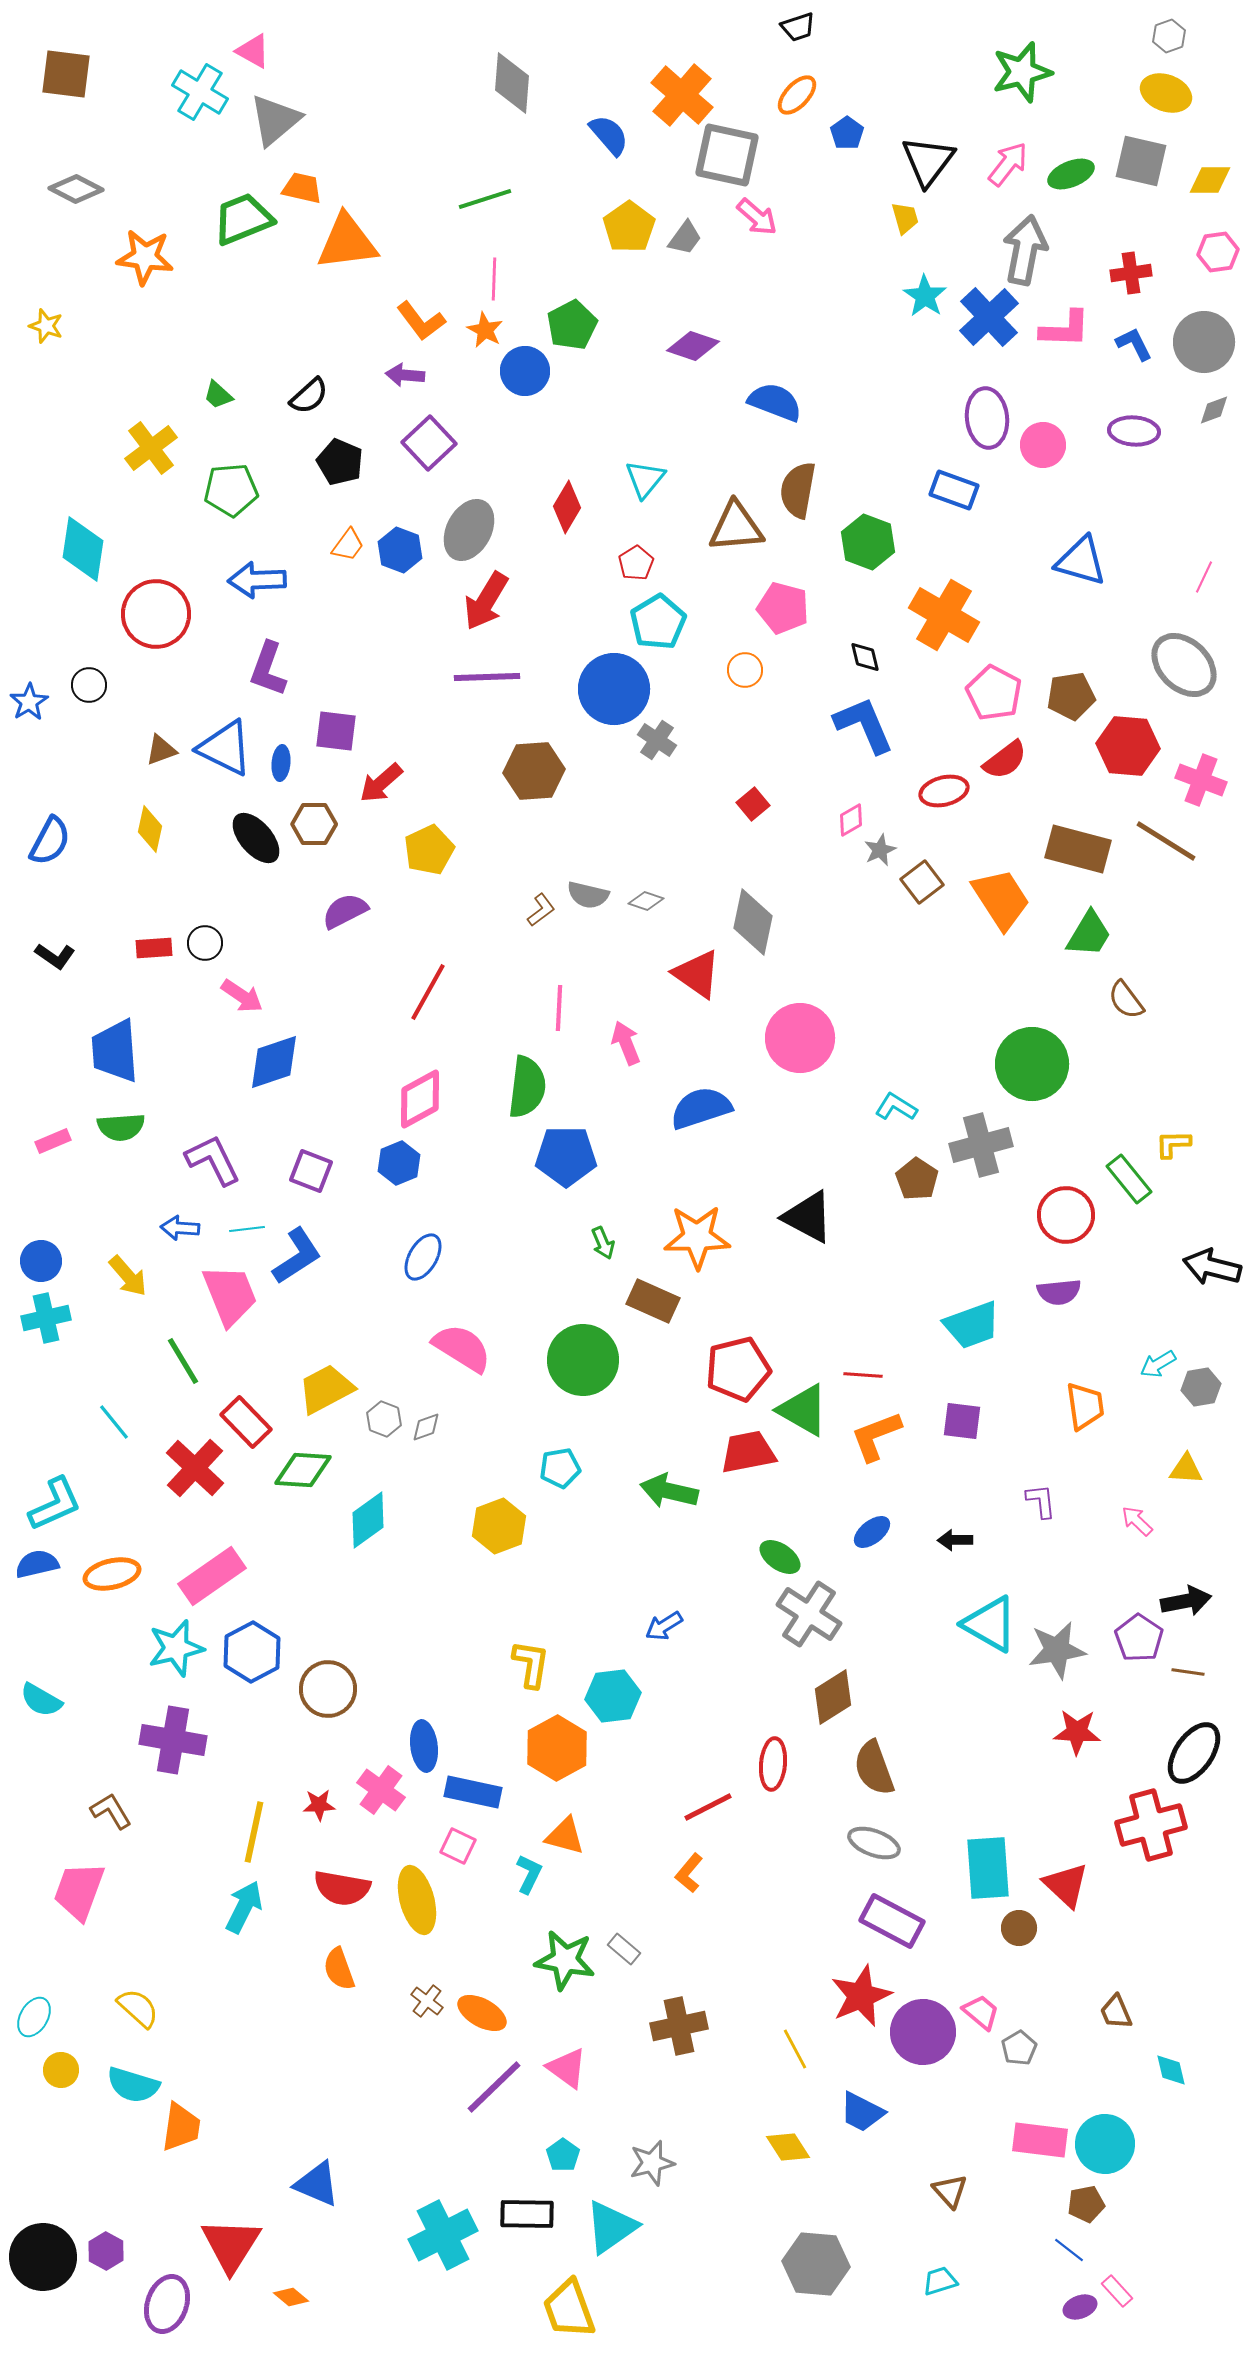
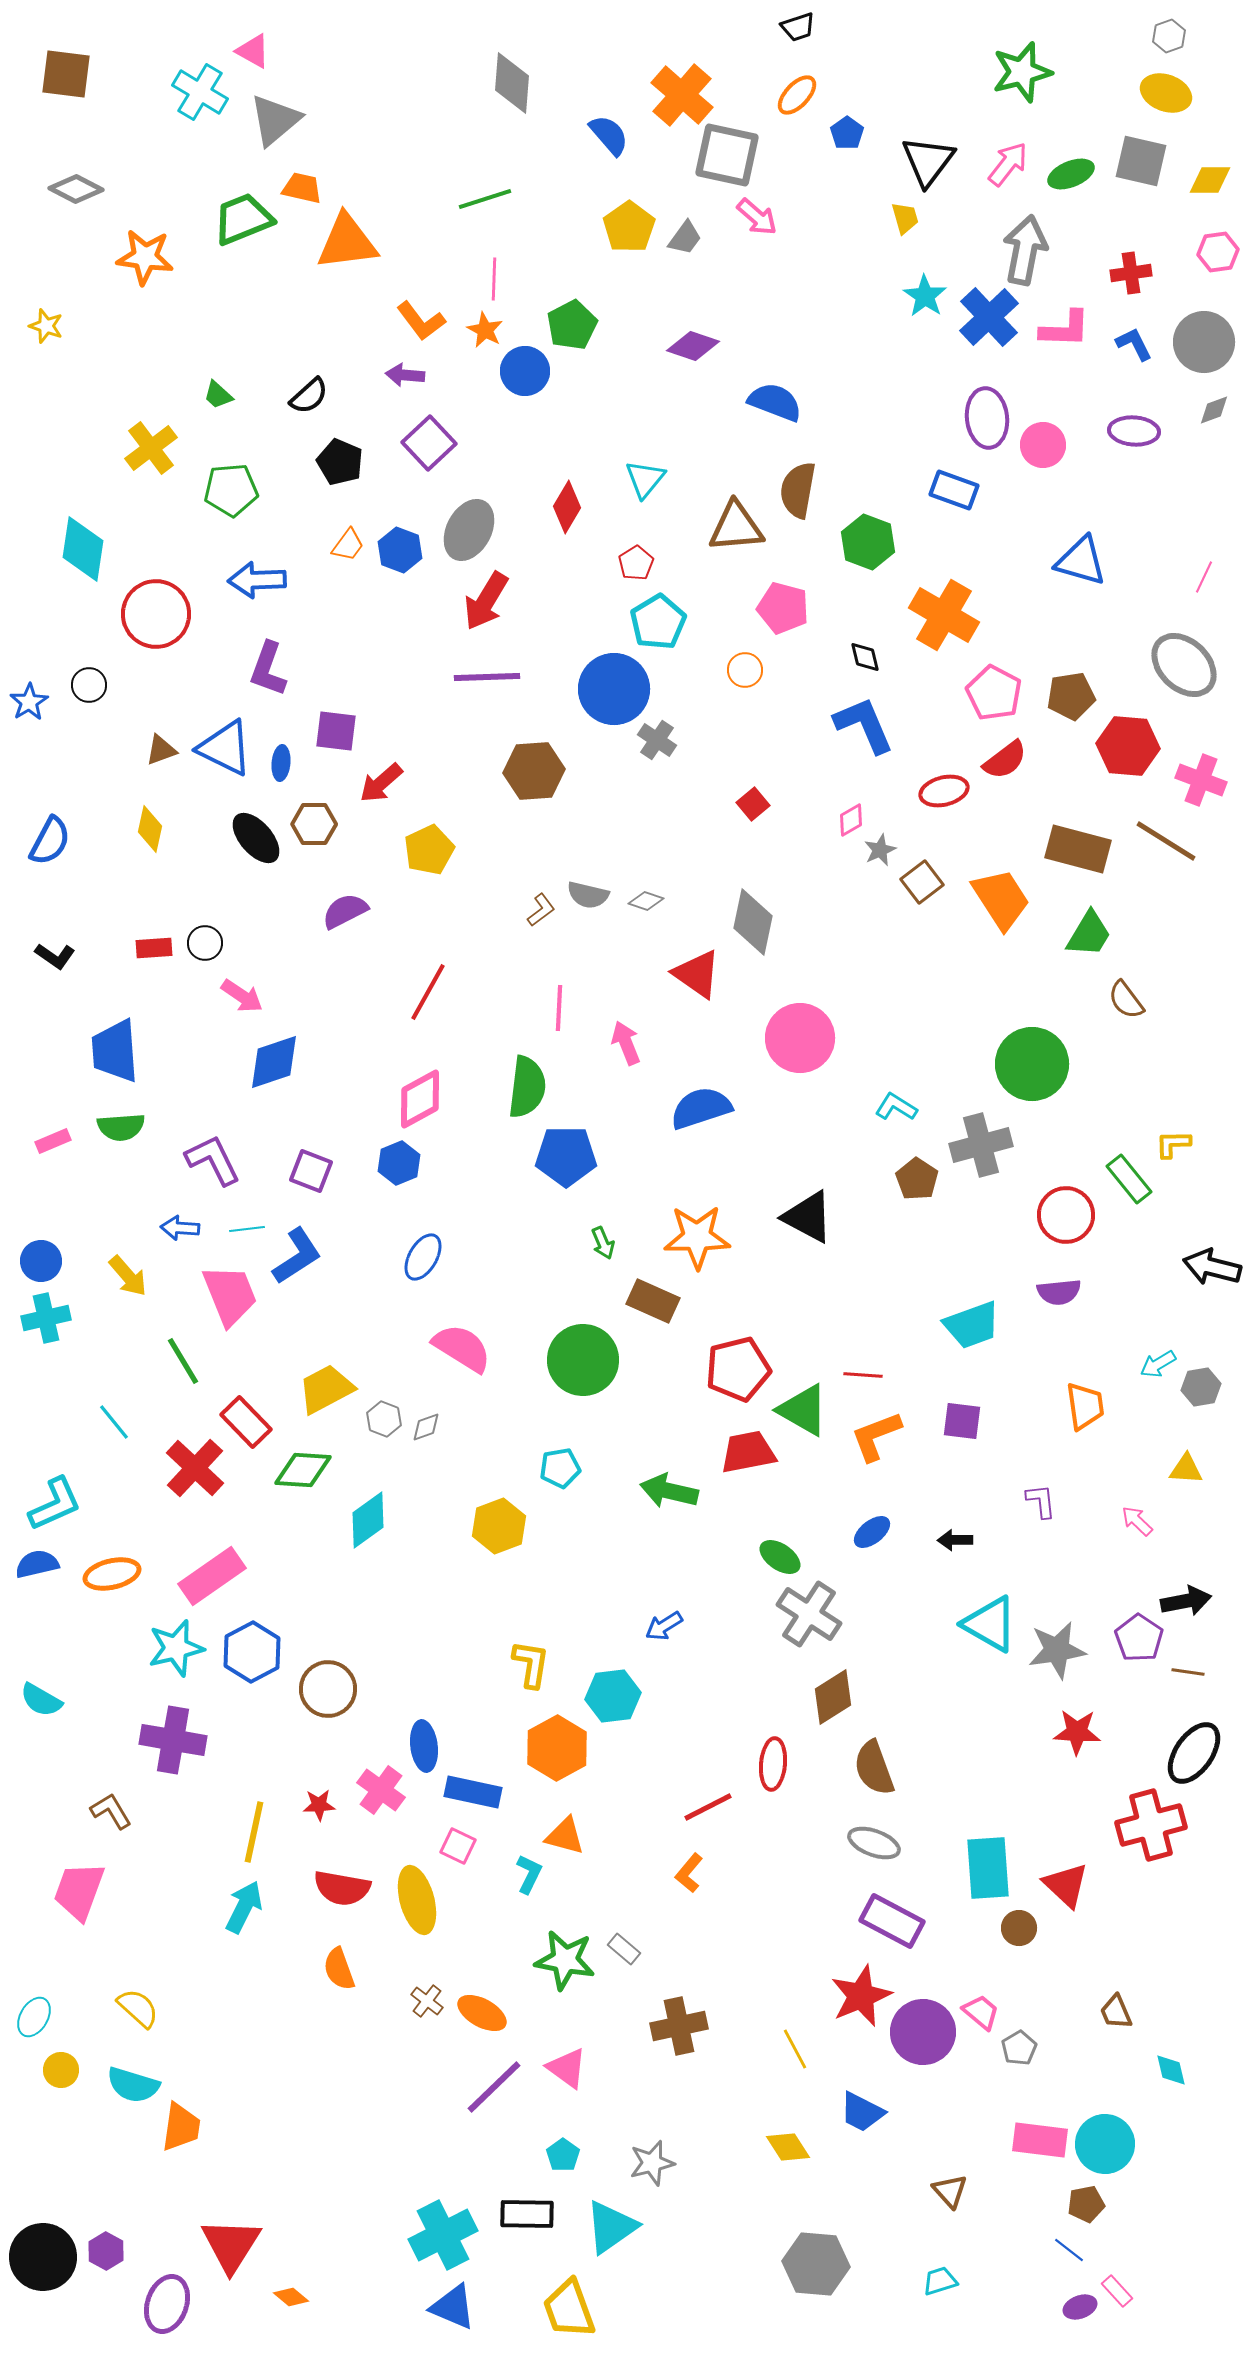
blue triangle at (317, 2184): moved 136 px right, 123 px down
